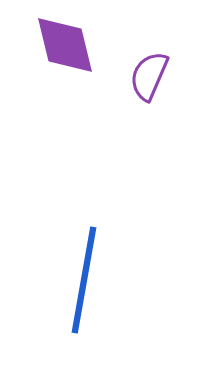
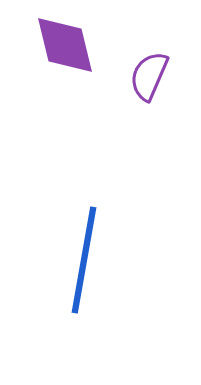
blue line: moved 20 px up
